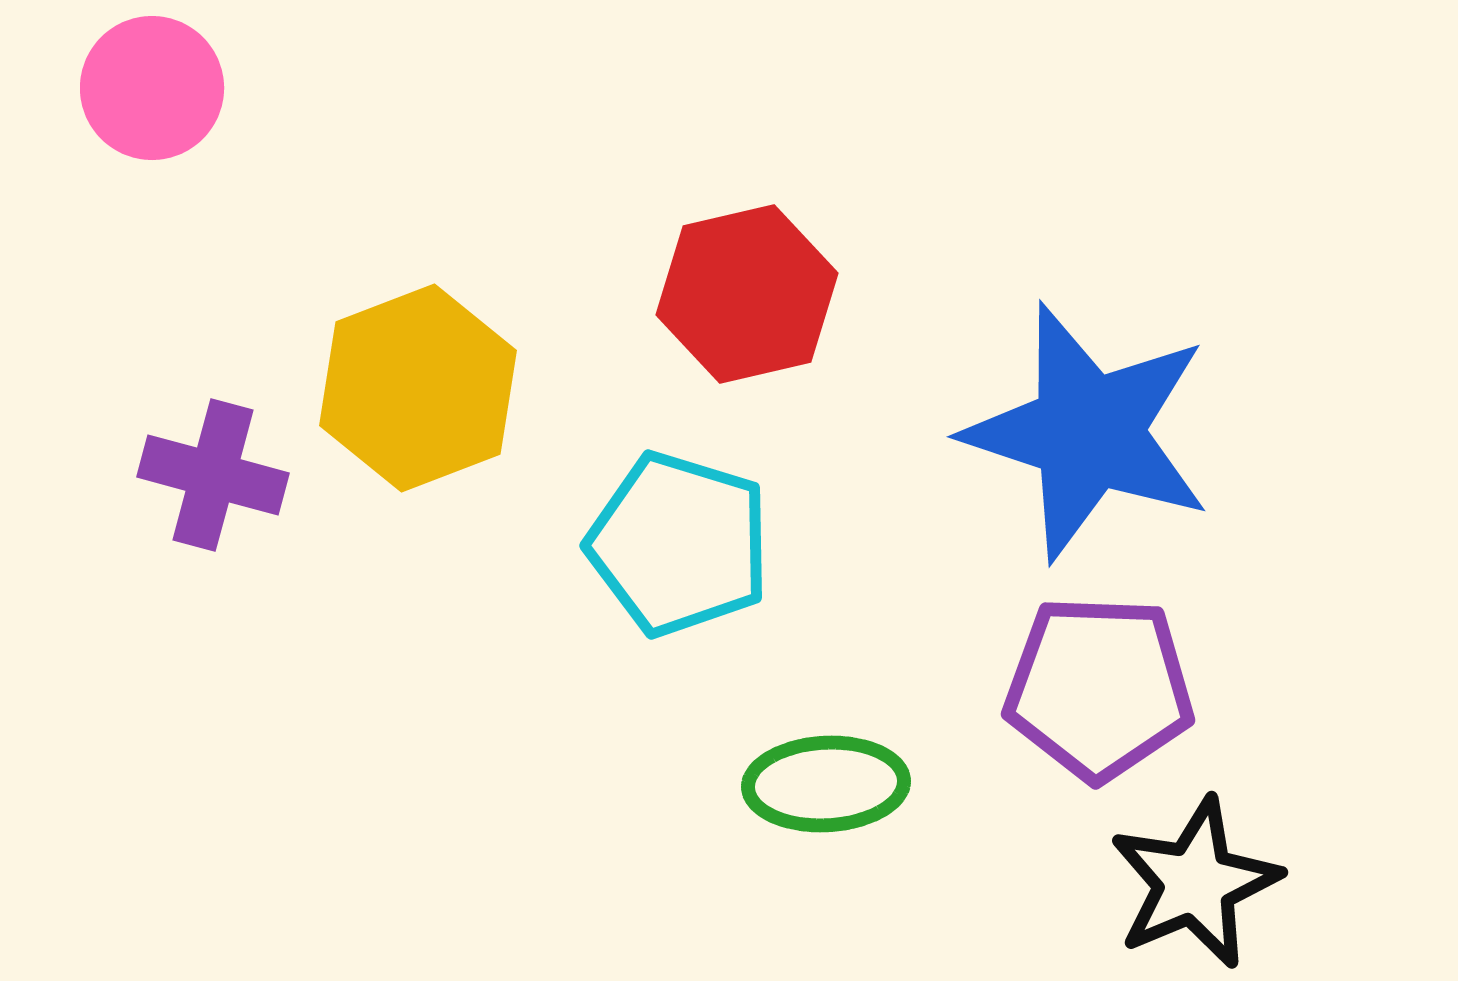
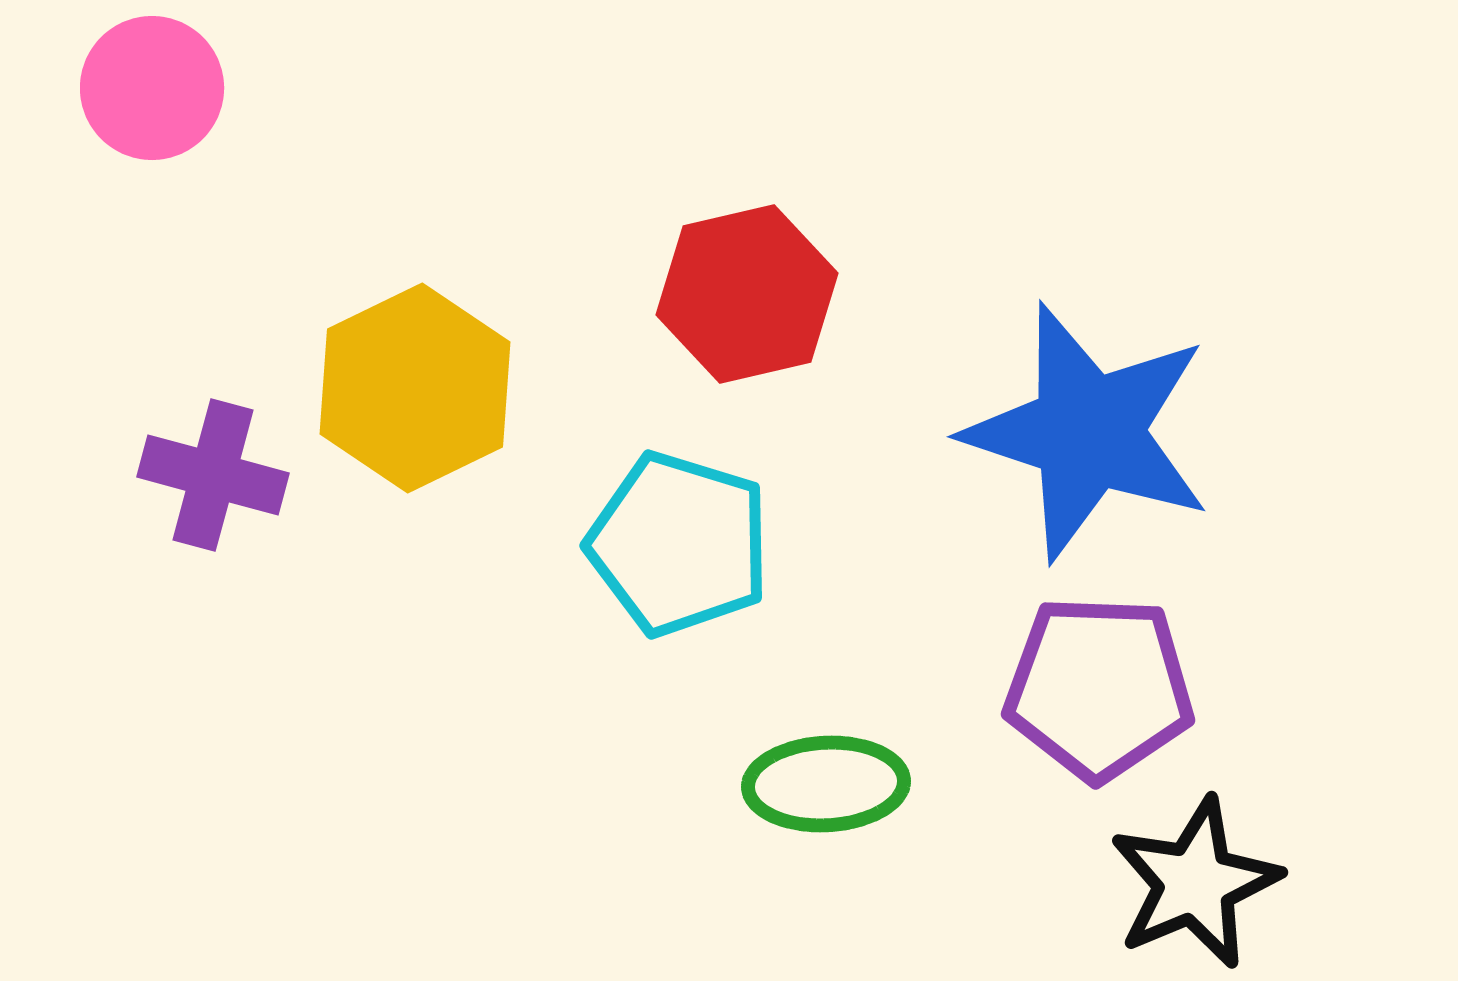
yellow hexagon: moved 3 px left; rotated 5 degrees counterclockwise
